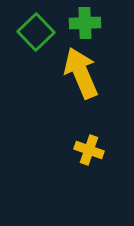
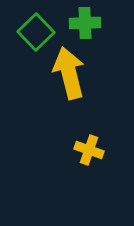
yellow arrow: moved 12 px left; rotated 9 degrees clockwise
